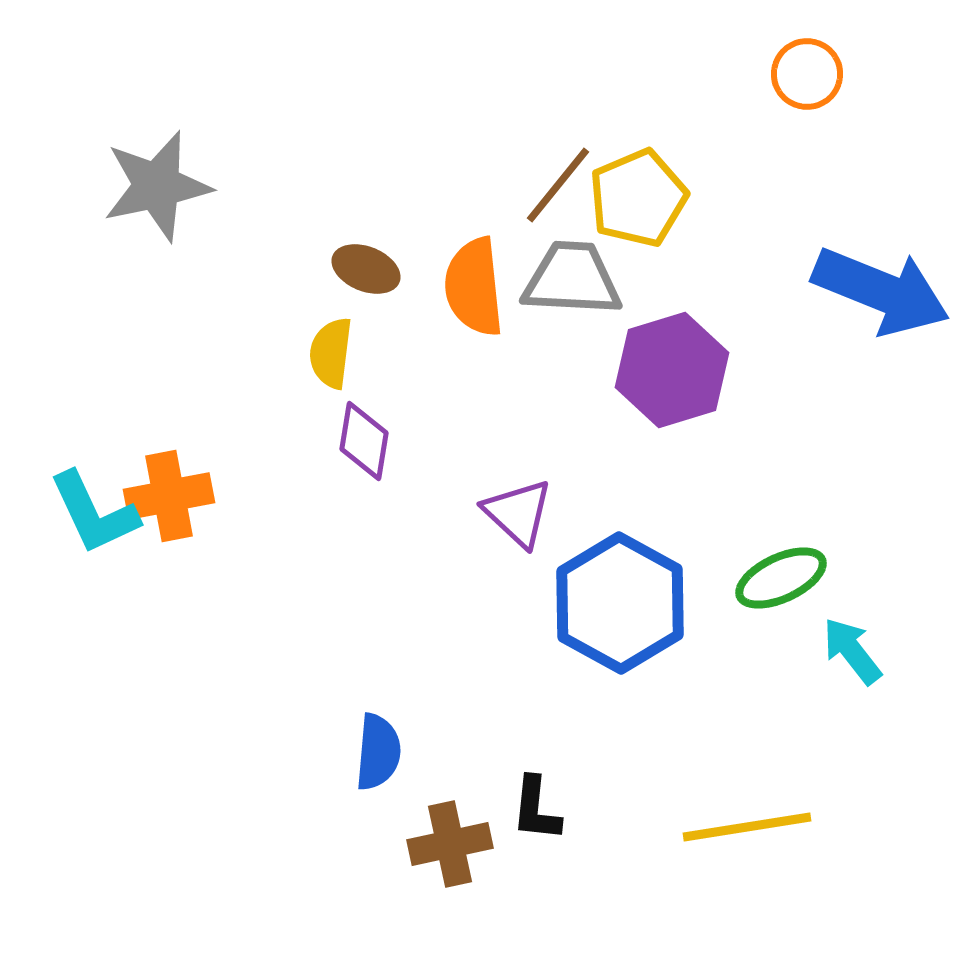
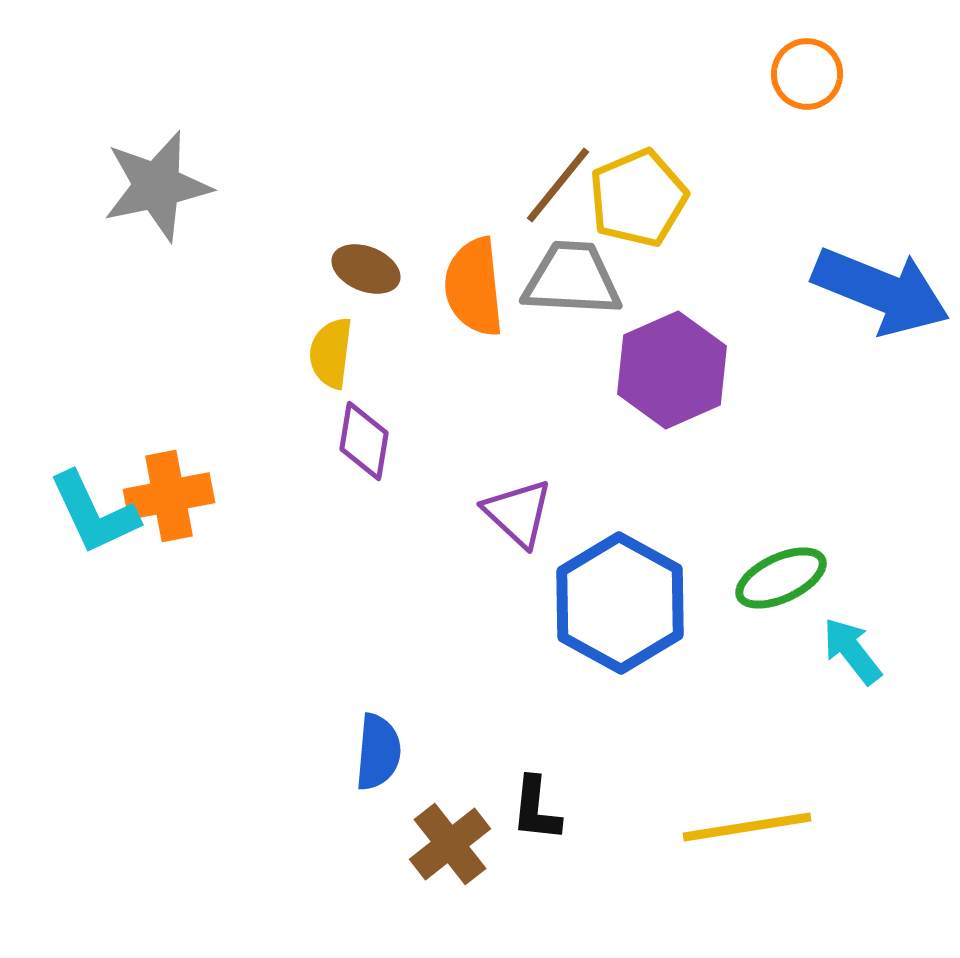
purple hexagon: rotated 7 degrees counterclockwise
brown cross: rotated 26 degrees counterclockwise
